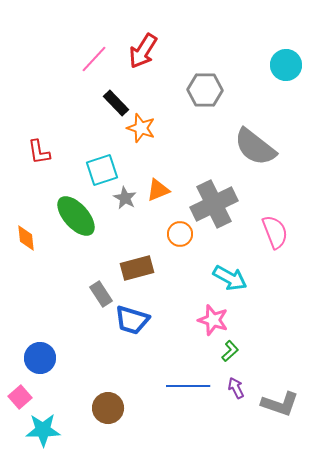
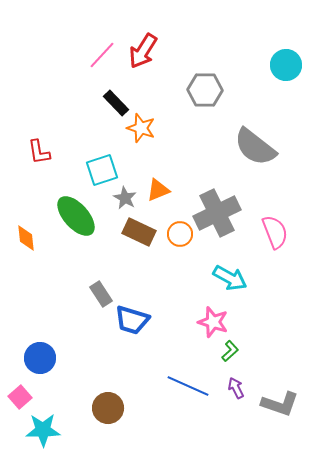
pink line: moved 8 px right, 4 px up
gray cross: moved 3 px right, 9 px down
brown rectangle: moved 2 px right, 36 px up; rotated 40 degrees clockwise
pink star: moved 2 px down
blue line: rotated 24 degrees clockwise
